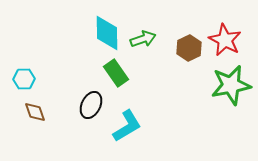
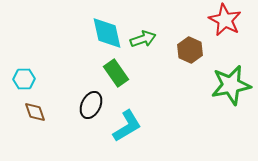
cyan diamond: rotated 12 degrees counterclockwise
red star: moved 20 px up
brown hexagon: moved 1 px right, 2 px down; rotated 10 degrees counterclockwise
